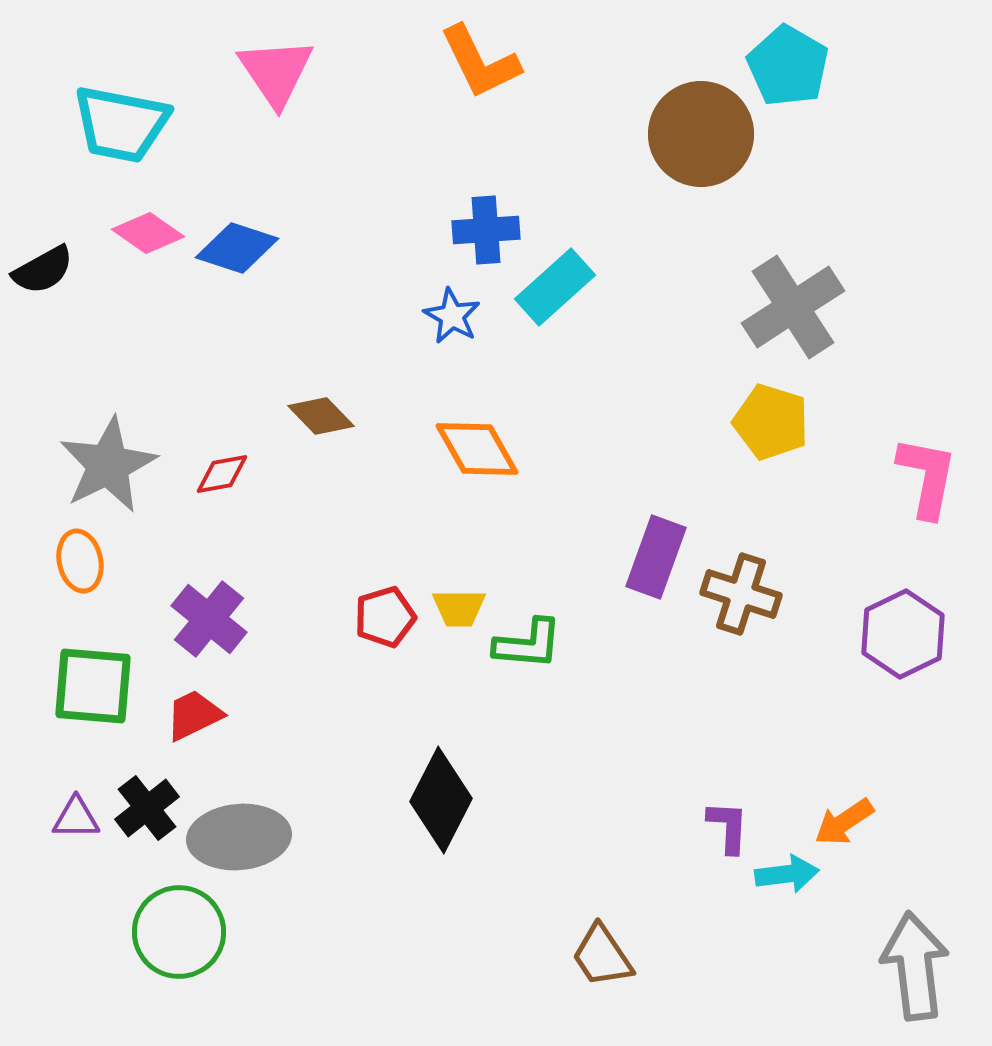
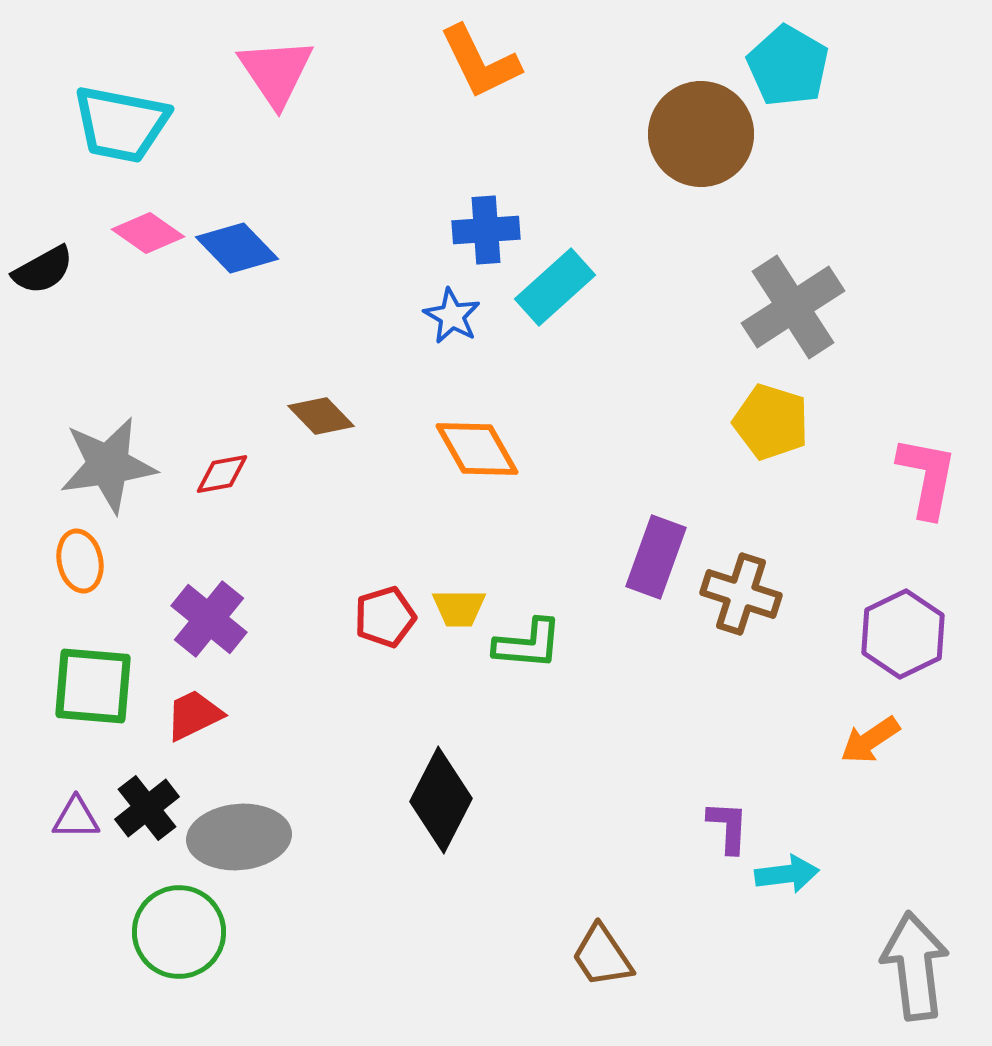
blue diamond: rotated 28 degrees clockwise
gray star: rotated 18 degrees clockwise
orange arrow: moved 26 px right, 82 px up
